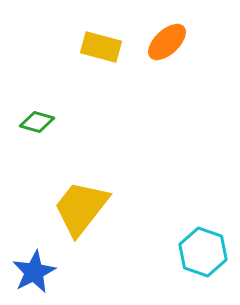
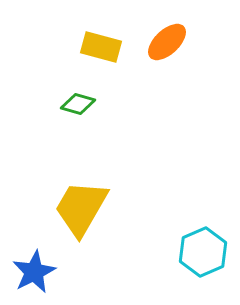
green diamond: moved 41 px right, 18 px up
yellow trapezoid: rotated 8 degrees counterclockwise
cyan hexagon: rotated 18 degrees clockwise
